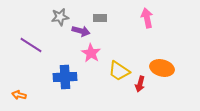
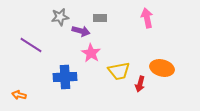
yellow trapezoid: rotated 45 degrees counterclockwise
